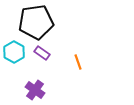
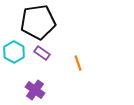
black pentagon: moved 2 px right
orange line: moved 1 px down
